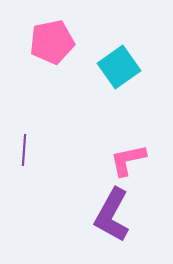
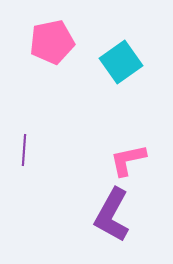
cyan square: moved 2 px right, 5 px up
